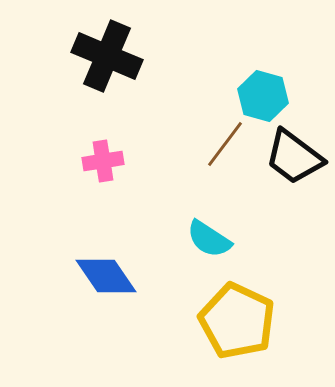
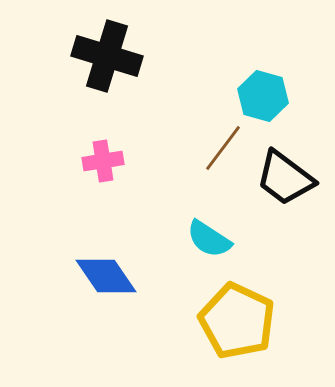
black cross: rotated 6 degrees counterclockwise
brown line: moved 2 px left, 4 px down
black trapezoid: moved 9 px left, 21 px down
